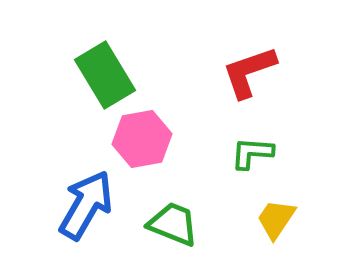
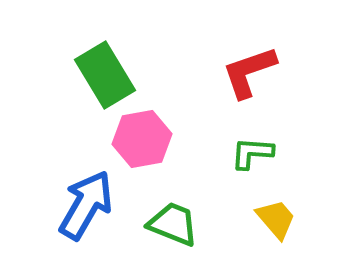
yellow trapezoid: rotated 105 degrees clockwise
